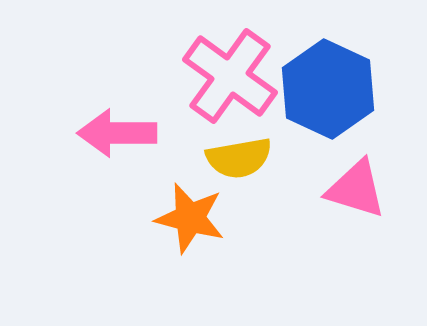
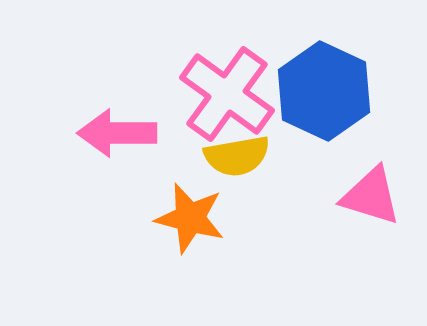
pink cross: moved 3 px left, 18 px down
blue hexagon: moved 4 px left, 2 px down
yellow semicircle: moved 2 px left, 2 px up
pink triangle: moved 15 px right, 7 px down
